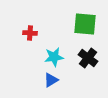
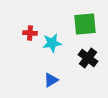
green square: rotated 10 degrees counterclockwise
cyan star: moved 2 px left, 14 px up
